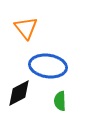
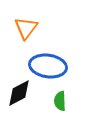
orange triangle: rotated 15 degrees clockwise
